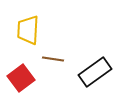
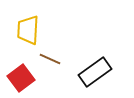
brown line: moved 3 px left; rotated 15 degrees clockwise
